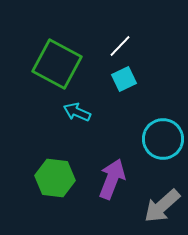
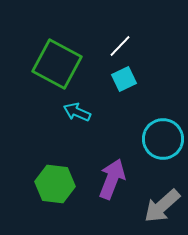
green hexagon: moved 6 px down
